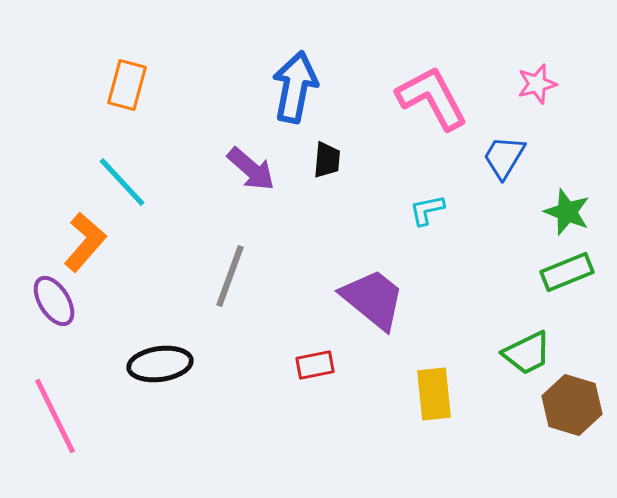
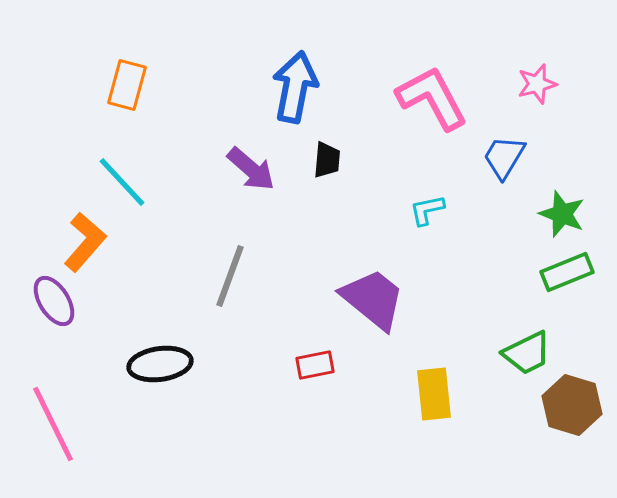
green star: moved 5 px left, 2 px down
pink line: moved 2 px left, 8 px down
